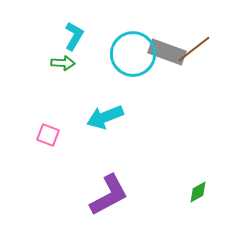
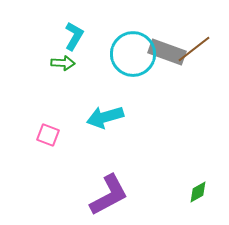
cyan arrow: rotated 6 degrees clockwise
